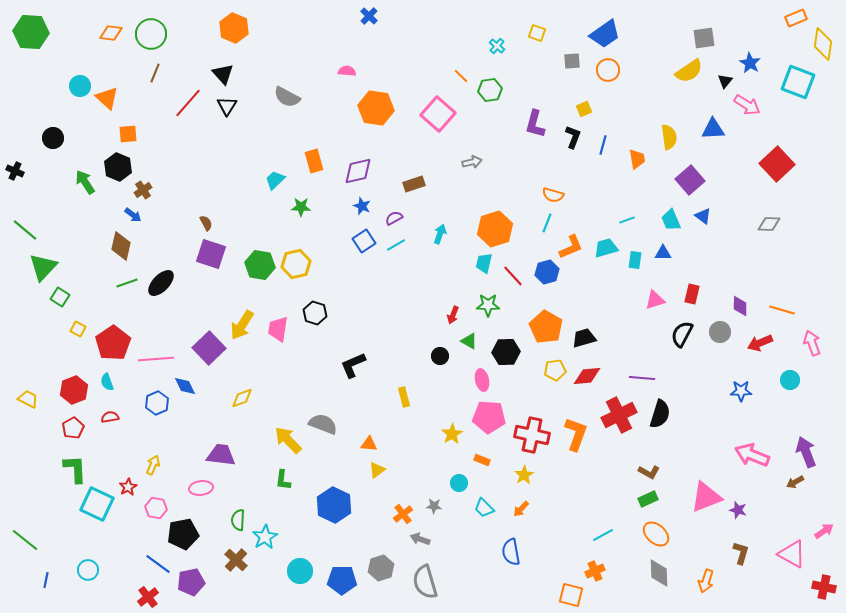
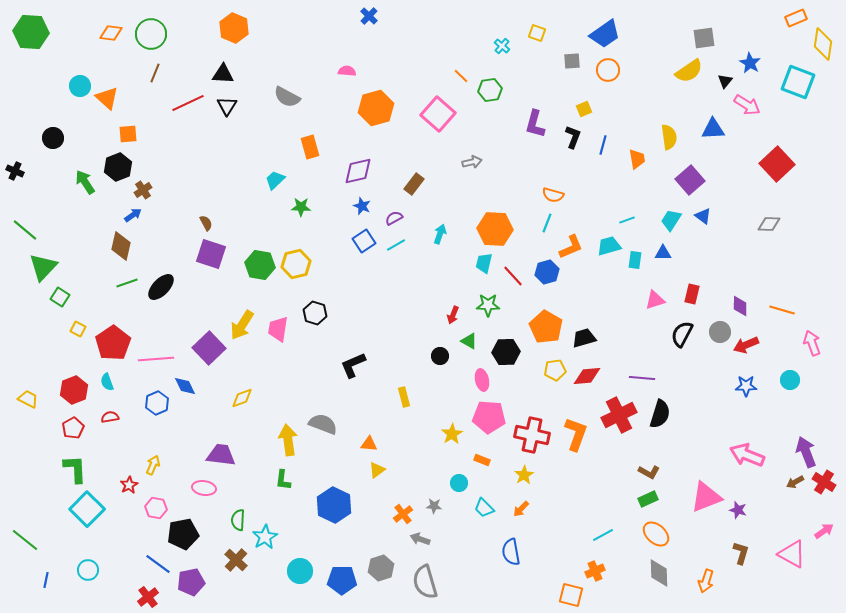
cyan cross at (497, 46): moved 5 px right
black triangle at (223, 74): rotated 45 degrees counterclockwise
red line at (188, 103): rotated 24 degrees clockwise
orange hexagon at (376, 108): rotated 24 degrees counterclockwise
orange rectangle at (314, 161): moved 4 px left, 14 px up
black hexagon at (118, 167): rotated 16 degrees clockwise
brown rectangle at (414, 184): rotated 35 degrees counterclockwise
blue arrow at (133, 215): rotated 72 degrees counterclockwise
cyan trapezoid at (671, 220): rotated 55 degrees clockwise
orange hexagon at (495, 229): rotated 20 degrees clockwise
cyan trapezoid at (606, 248): moved 3 px right, 2 px up
black ellipse at (161, 283): moved 4 px down
red arrow at (760, 343): moved 14 px left, 2 px down
blue star at (741, 391): moved 5 px right, 5 px up
yellow arrow at (288, 440): rotated 36 degrees clockwise
pink arrow at (752, 455): moved 5 px left
red star at (128, 487): moved 1 px right, 2 px up
pink ellipse at (201, 488): moved 3 px right; rotated 15 degrees clockwise
cyan square at (97, 504): moved 10 px left, 5 px down; rotated 20 degrees clockwise
red cross at (824, 587): moved 105 px up; rotated 20 degrees clockwise
